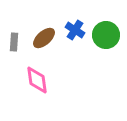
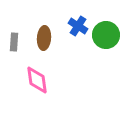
blue cross: moved 3 px right, 4 px up
brown ellipse: rotated 45 degrees counterclockwise
